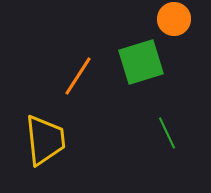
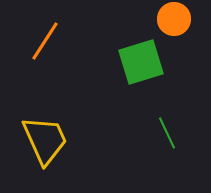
orange line: moved 33 px left, 35 px up
yellow trapezoid: rotated 18 degrees counterclockwise
